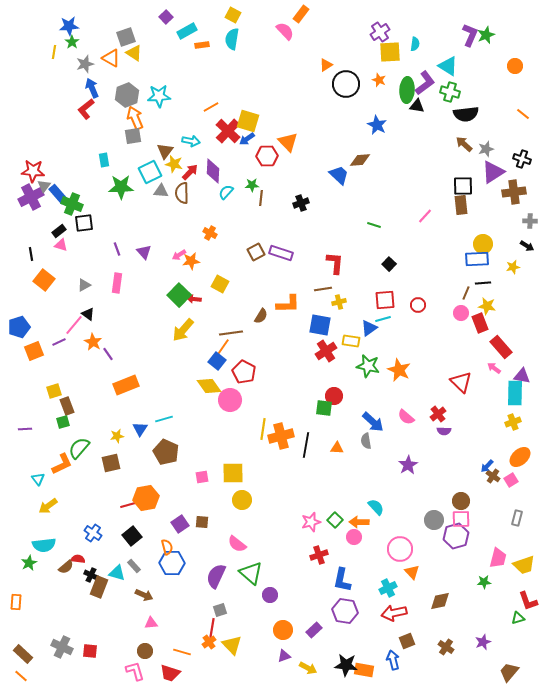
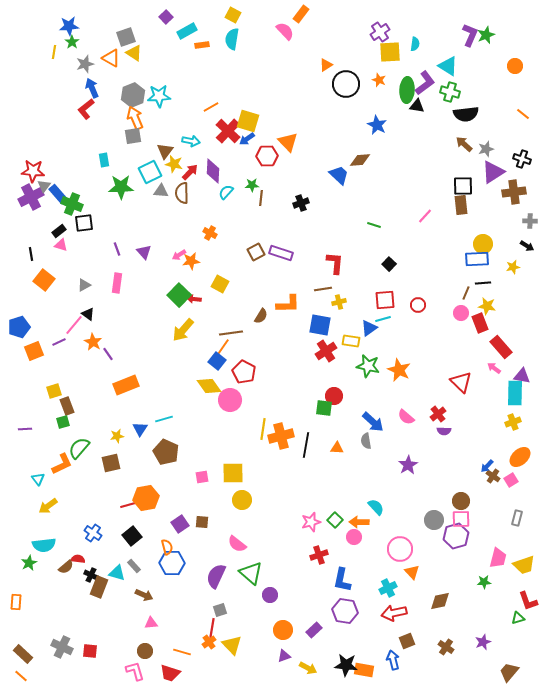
gray hexagon at (127, 95): moved 6 px right
